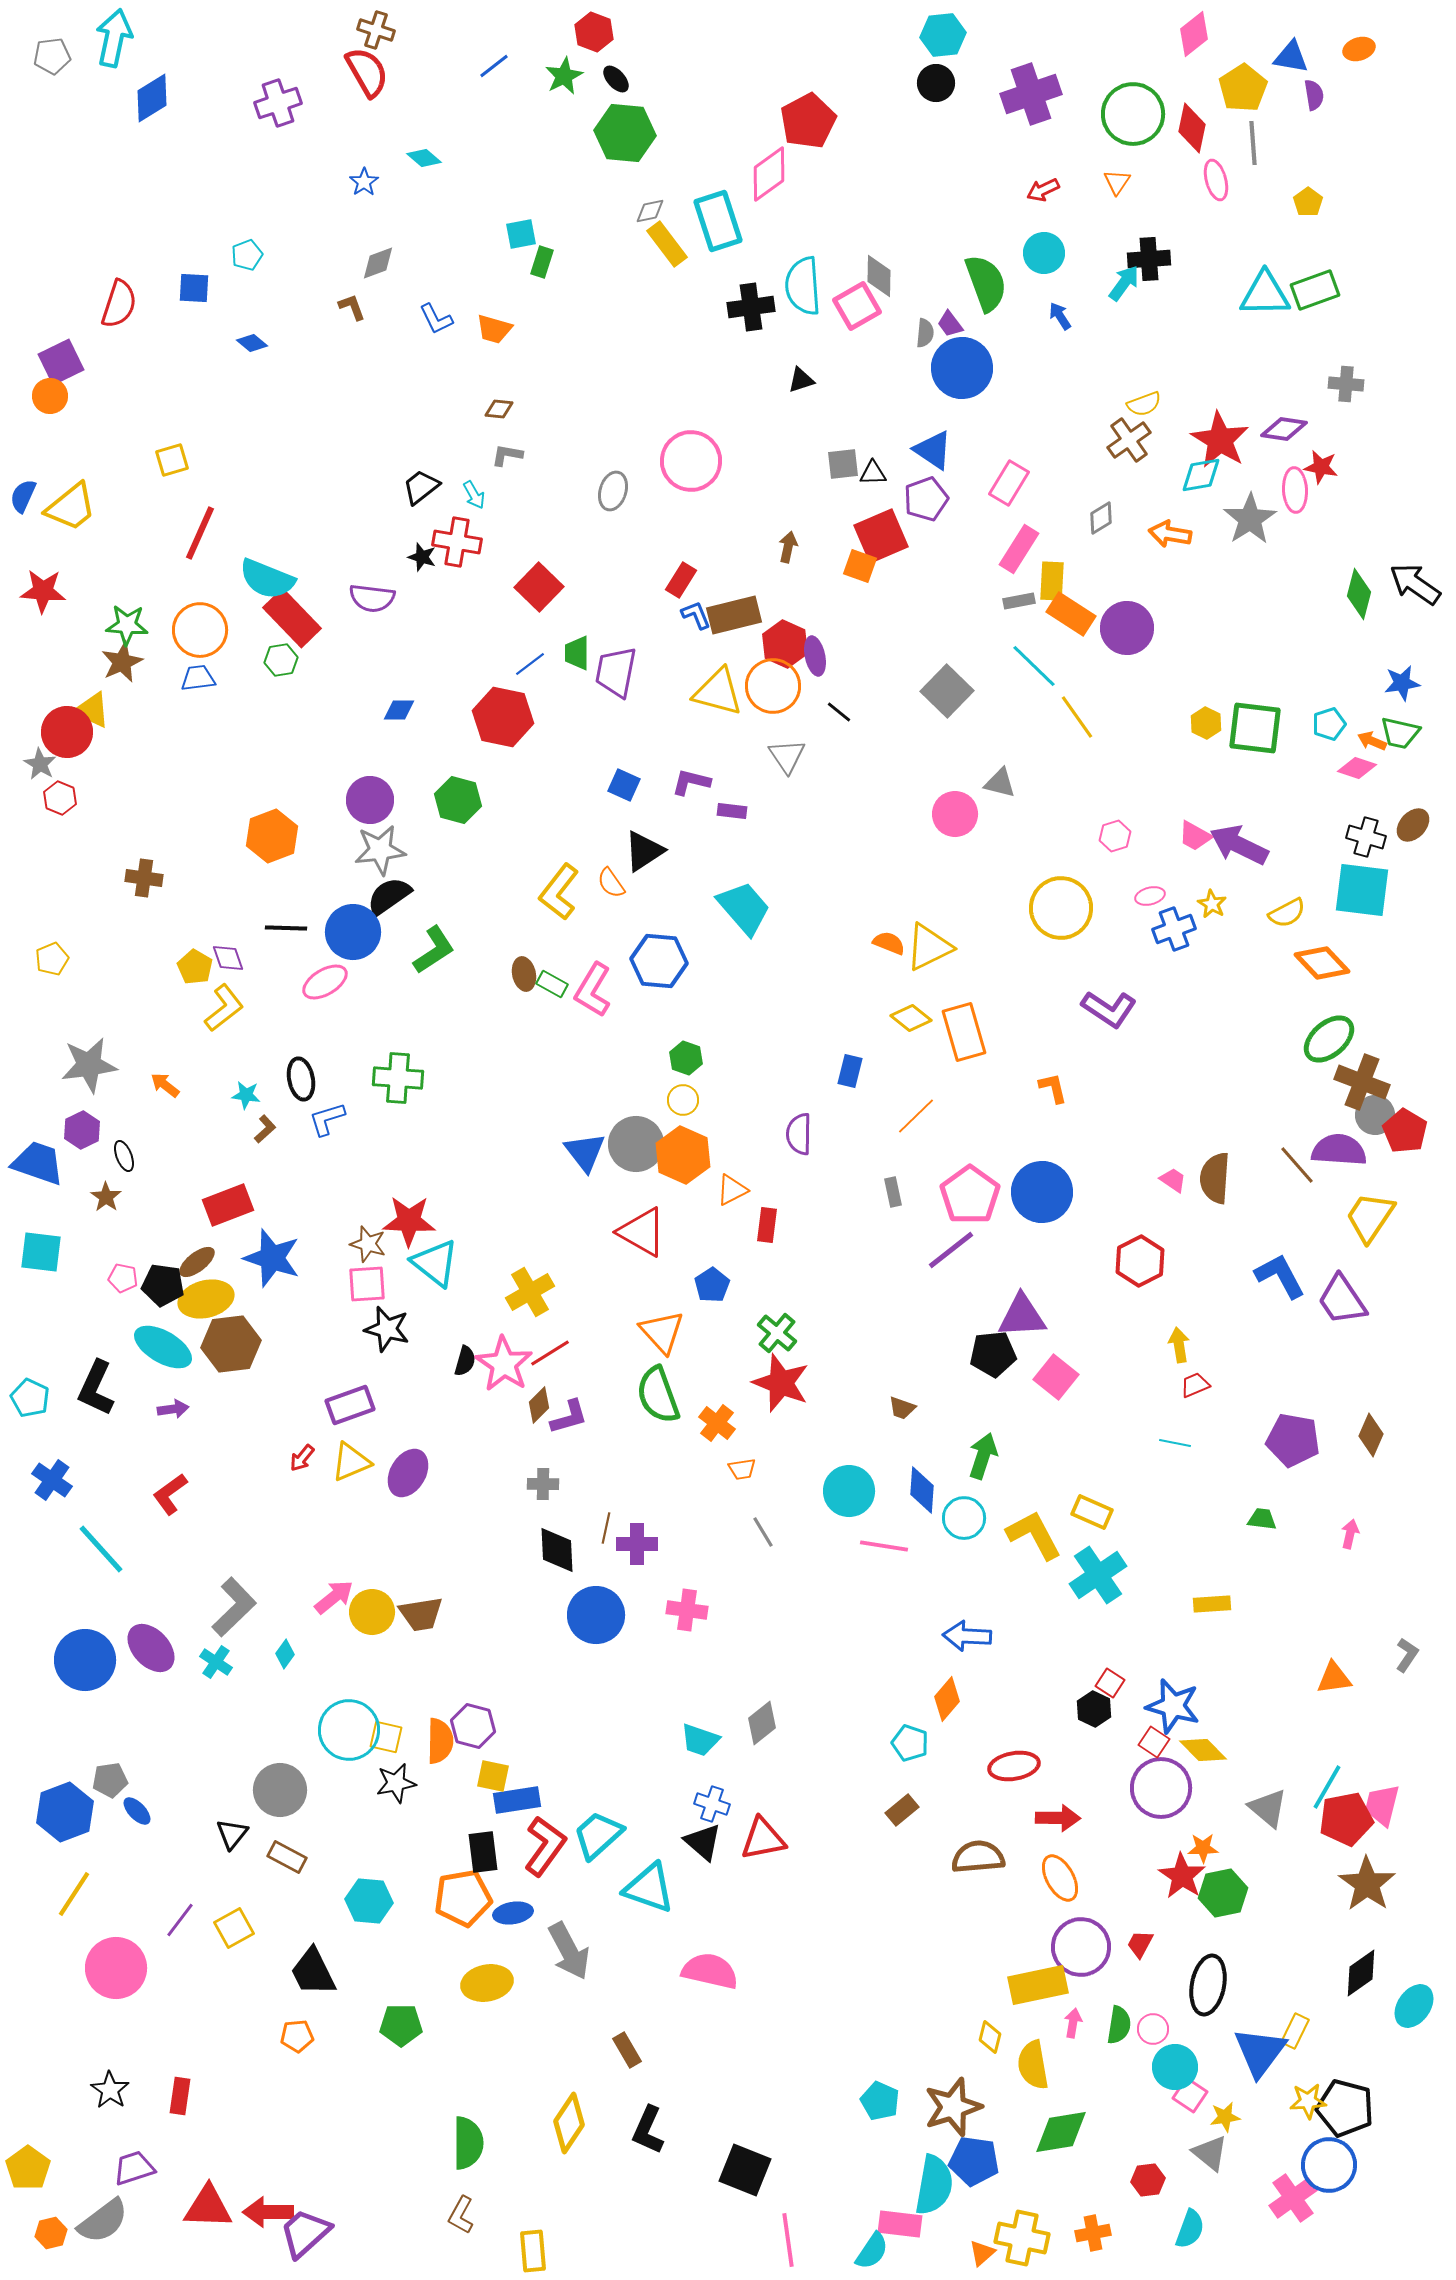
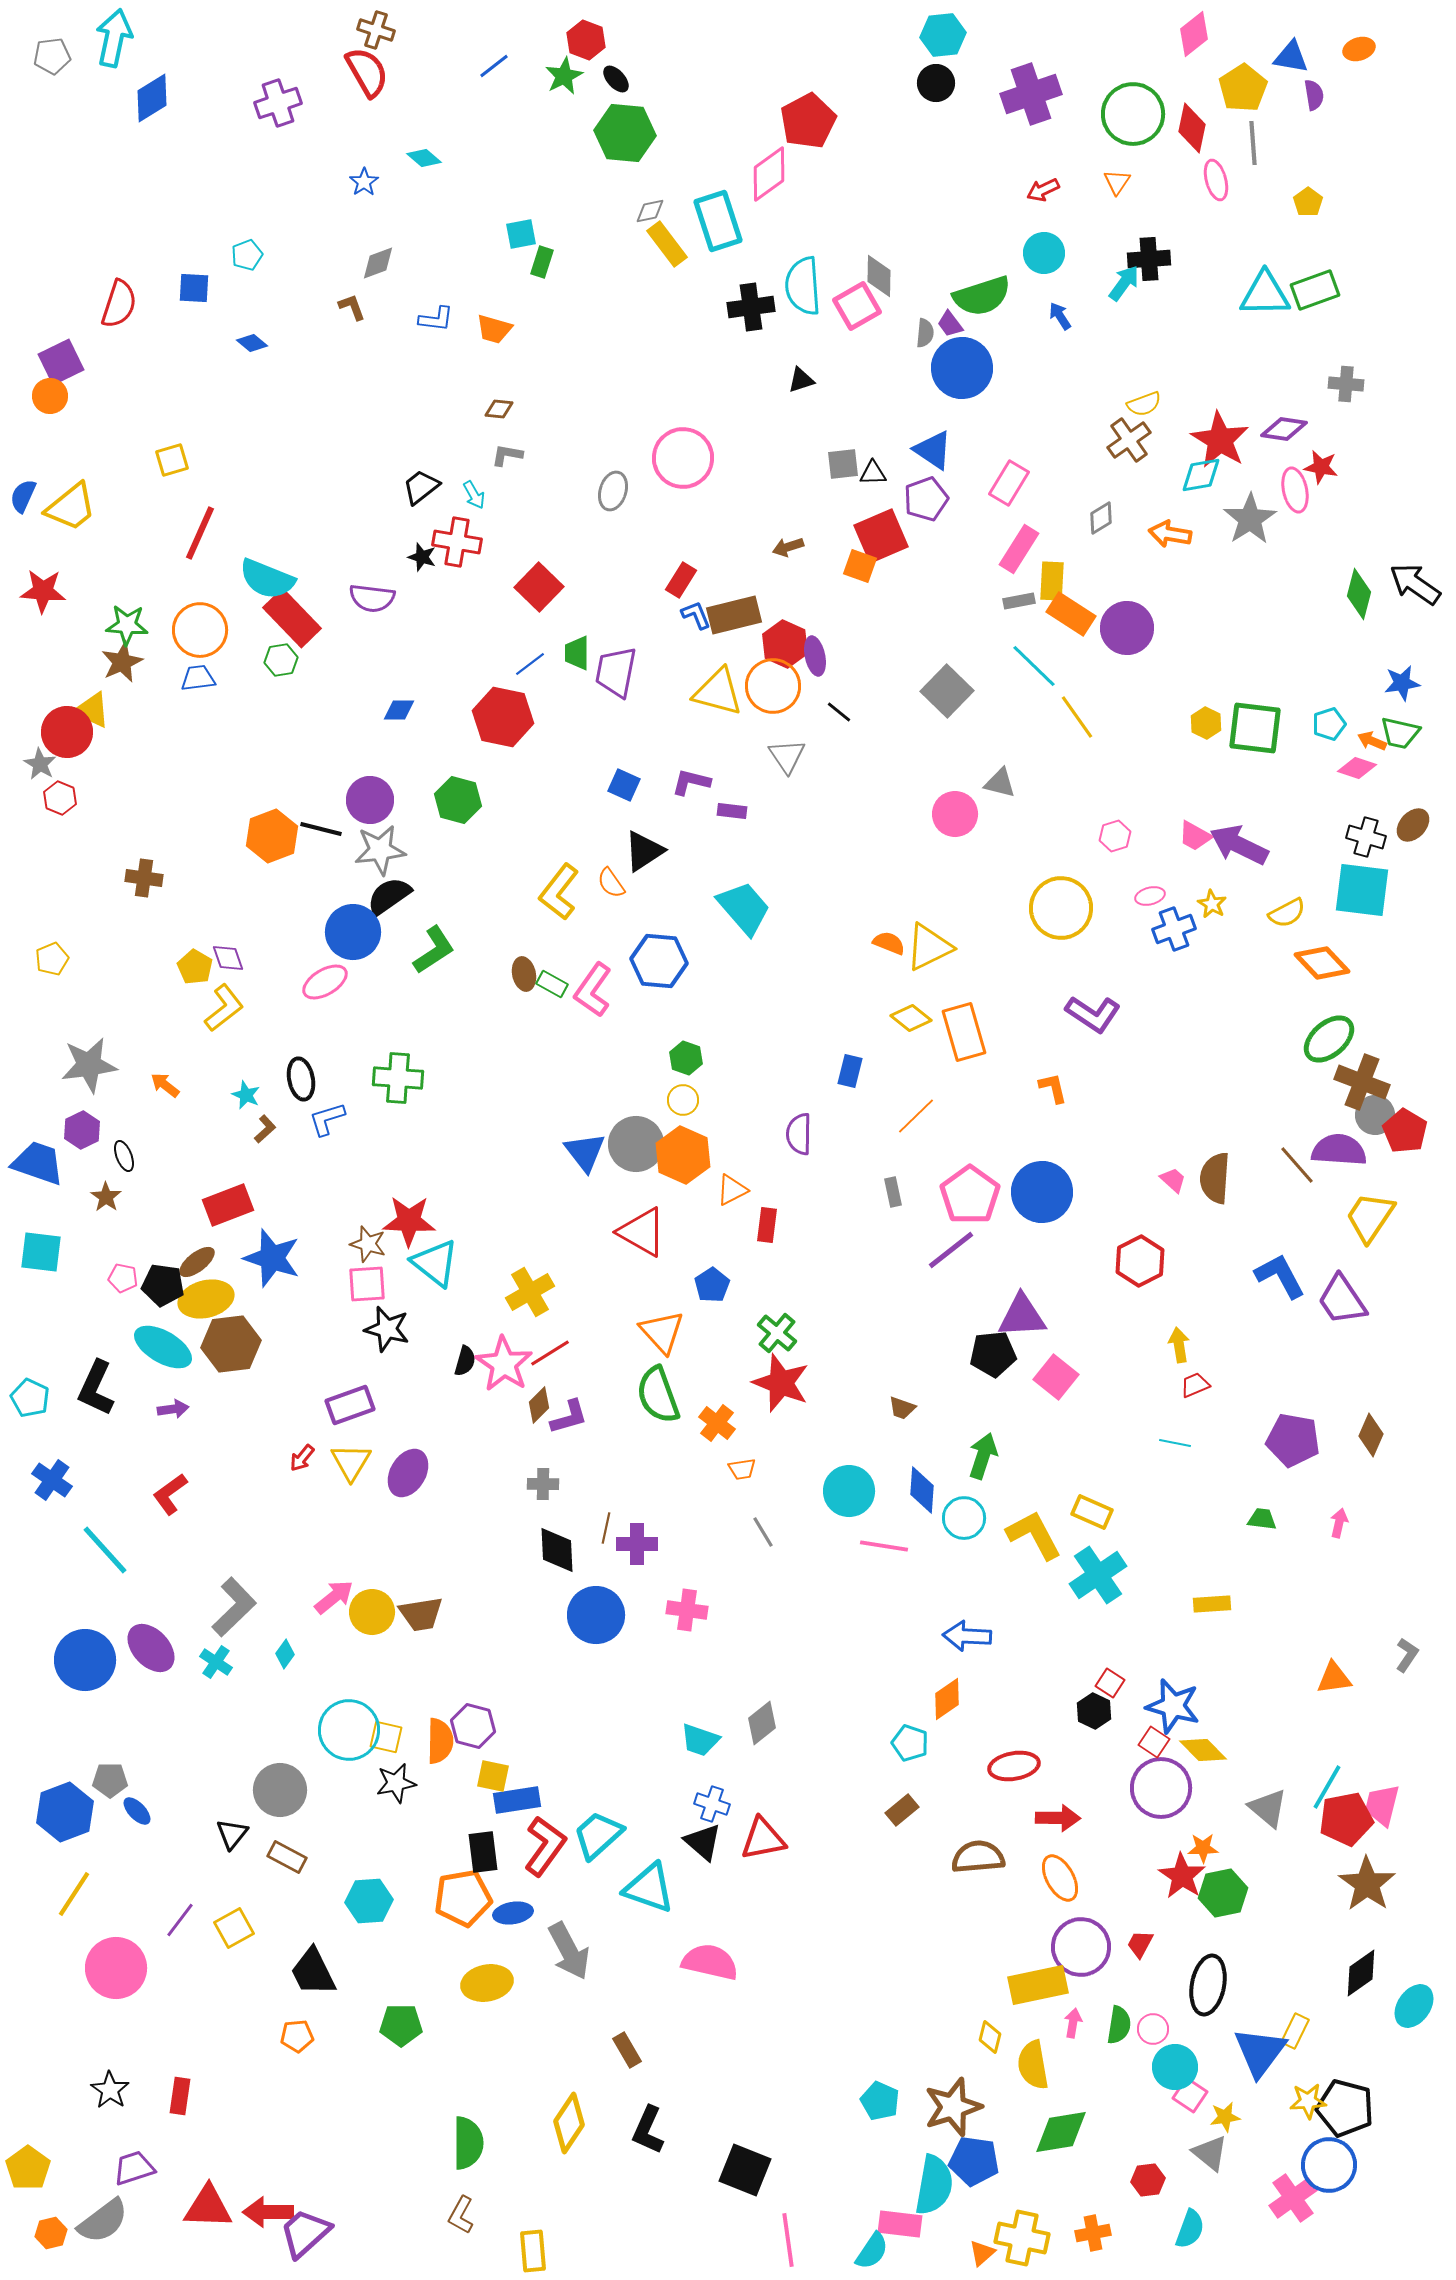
red hexagon at (594, 32): moved 8 px left, 8 px down
green semicircle at (986, 283): moved 4 px left, 13 px down; rotated 92 degrees clockwise
blue L-shape at (436, 319): rotated 57 degrees counterclockwise
pink circle at (691, 461): moved 8 px left, 3 px up
pink ellipse at (1295, 490): rotated 9 degrees counterclockwise
brown arrow at (788, 547): rotated 120 degrees counterclockwise
black line at (286, 928): moved 35 px right, 99 px up; rotated 12 degrees clockwise
pink L-shape at (593, 990): rotated 4 degrees clockwise
purple L-shape at (1109, 1009): moved 16 px left, 5 px down
cyan star at (246, 1095): rotated 16 degrees clockwise
pink trapezoid at (1173, 1180): rotated 8 degrees clockwise
yellow triangle at (351, 1462): rotated 36 degrees counterclockwise
pink arrow at (1350, 1534): moved 11 px left, 11 px up
cyan line at (101, 1549): moved 4 px right, 1 px down
orange diamond at (947, 1699): rotated 15 degrees clockwise
black hexagon at (1094, 1709): moved 2 px down
gray pentagon at (110, 1780): rotated 8 degrees clockwise
cyan hexagon at (369, 1901): rotated 9 degrees counterclockwise
pink semicircle at (710, 1971): moved 9 px up
